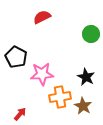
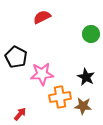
brown star: rotated 24 degrees counterclockwise
